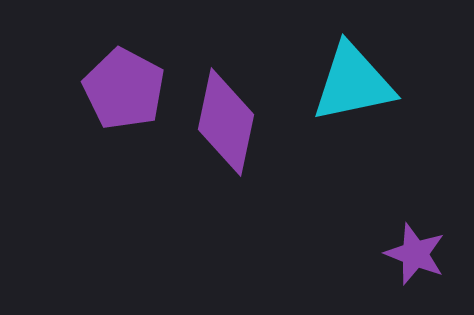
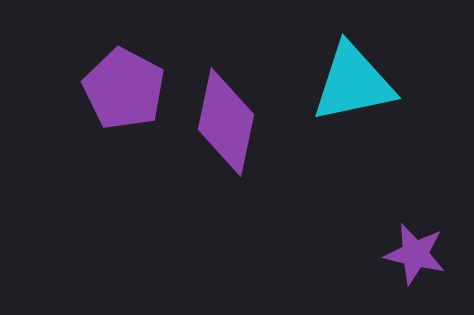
purple star: rotated 8 degrees counterclockwise
